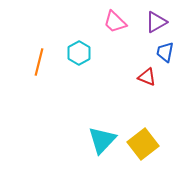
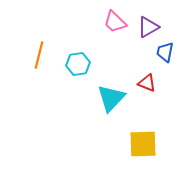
purple triangle: moved 8 px left, 5 px down
cyan hexagon: moved 1 px left, 11 px down; rotated 20 degrees clockwise
orange line: moved 7 px up
red triangle: moved 6 px down
cyan triangle: moved 9 px right, 42 px up
yellow square: rotated 36 degrees clockwise
